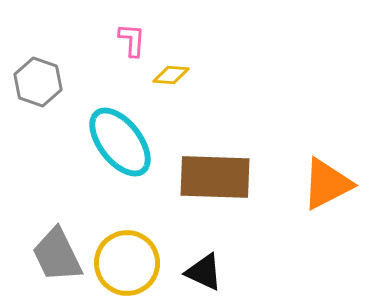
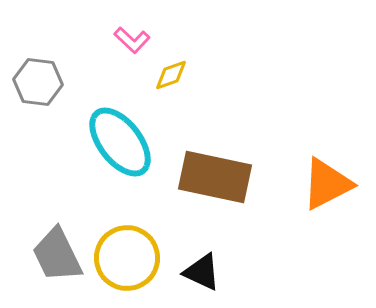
pink L-shape: rotated 129 degrees clockwise
yellow diamond: rotated 24 degrees counterclockwise
gray hexagon: rotated 12 degrees counterclockwise
brown rectangle: rotated 10 degrees clockwise
yellow circle: moved 5 px up
black triangle: moved 2 px left
